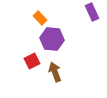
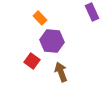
purple hexagon: moved 2 px down
red square: rotated 28 degrees counterclockwise
brown arrow: moved 6 px right
